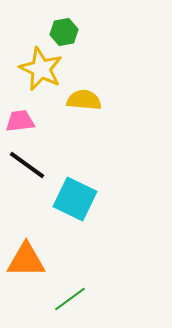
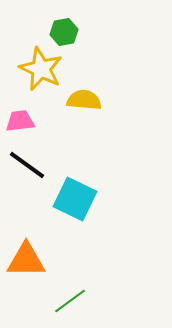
green line: moved 2 px down
